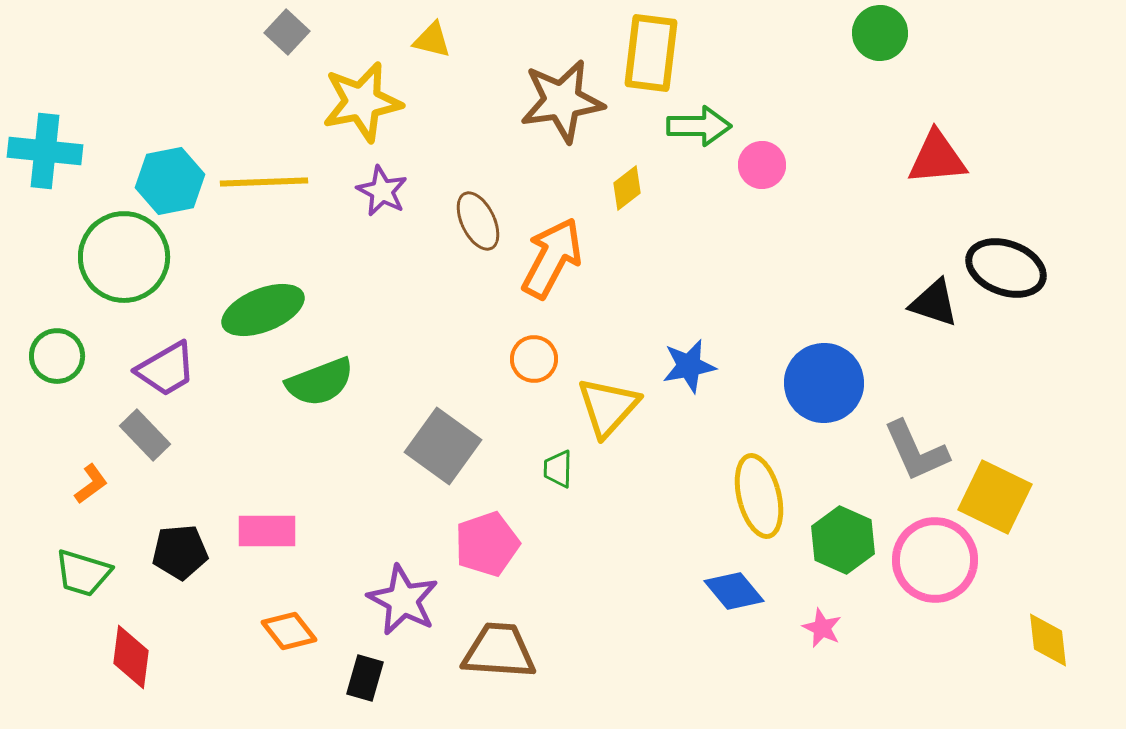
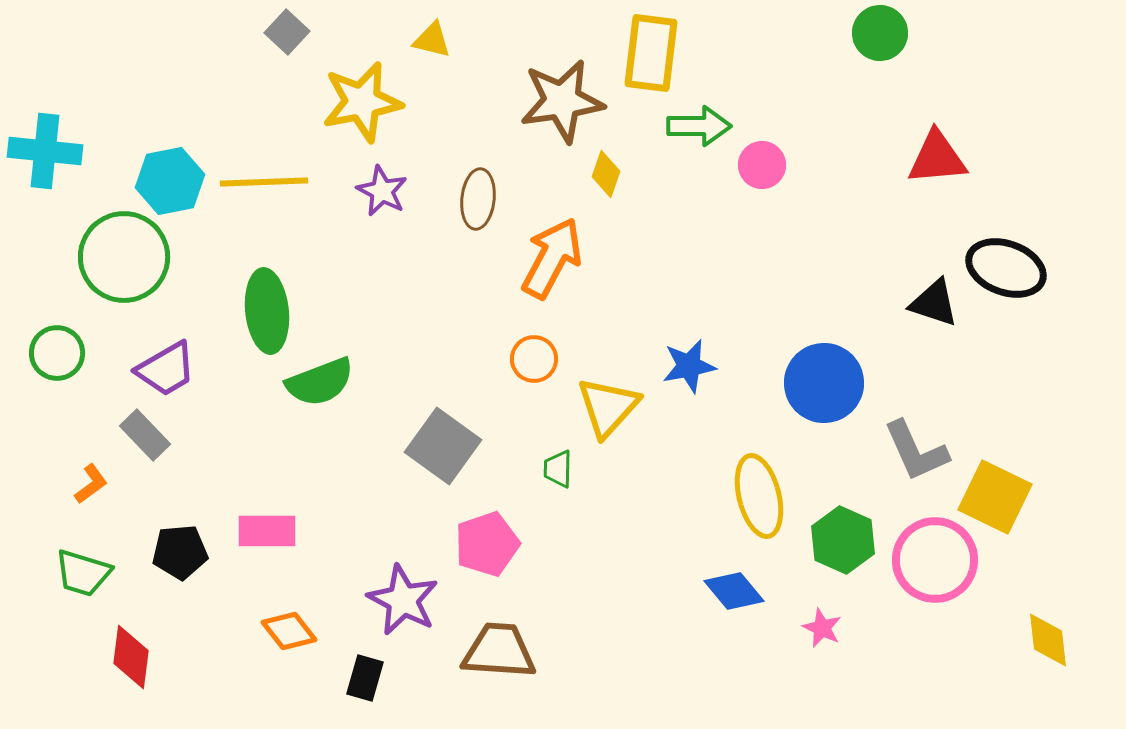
yellow diamond at (627, 188): moved 21 px left, 14 px up; rotated 33 degrees counterclockwise
brown ellipse at (478, 221): moved 22 px up; rotated 32 degrees clockwise
green ellipse at (263, 310): moved 4 px right, 1 px down; rotated 74 degrees counterclockwise
green circle at (57, 356): moved 3 px up
